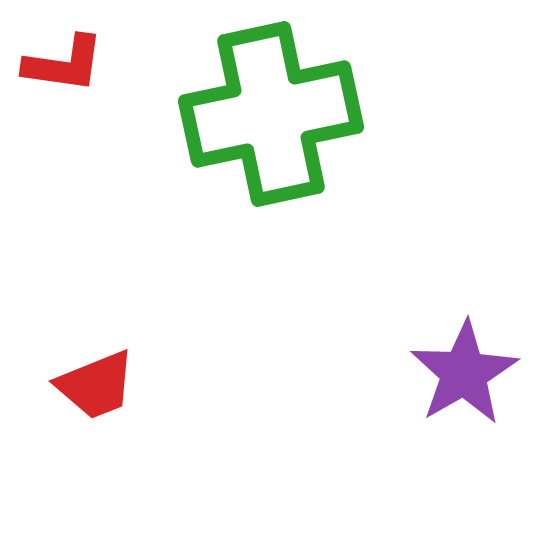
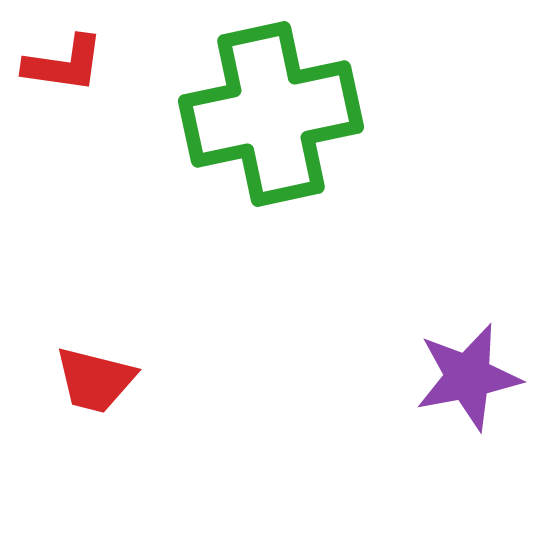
purple star: moved 4 px right, 4 px down; rotated 19 degrees clockwise
red trapezoid: moved 1 px left, 5 px up; rotated 36 degrees clockwise
